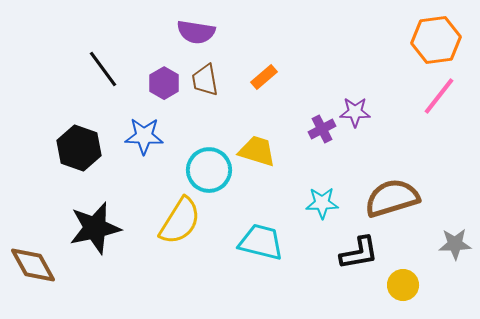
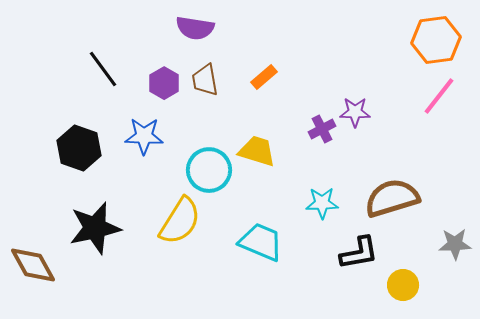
purple semicircle: moved 1 px left, 4 px up
cyan trapezoid: rotated 9 degrees clockwise
